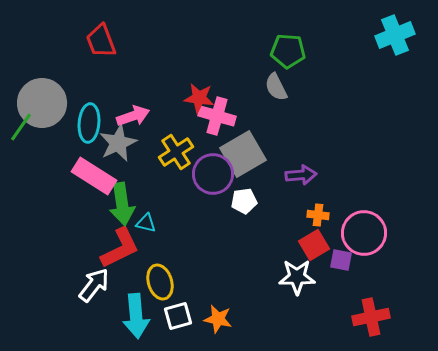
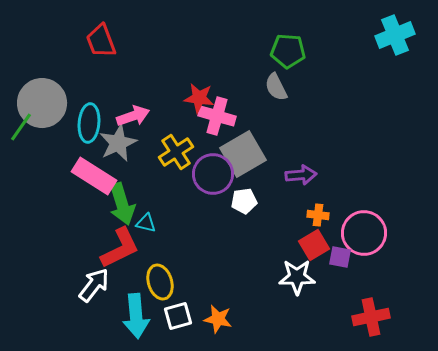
green arrow: rotated 9 degrees counterclockwise
purple square: moved 1 px left, 3 px up
